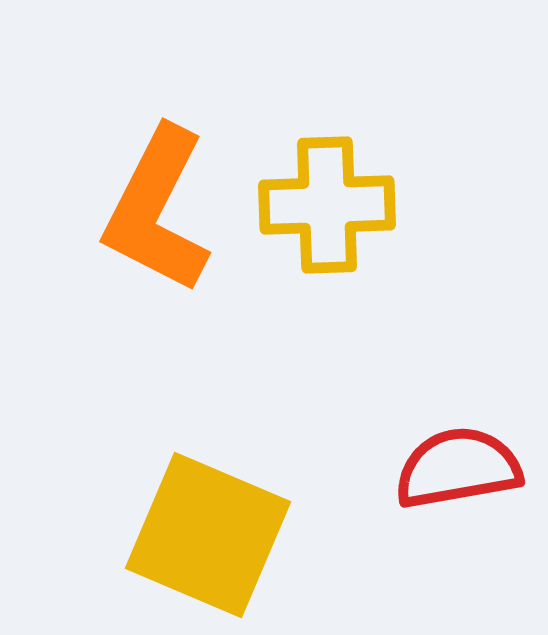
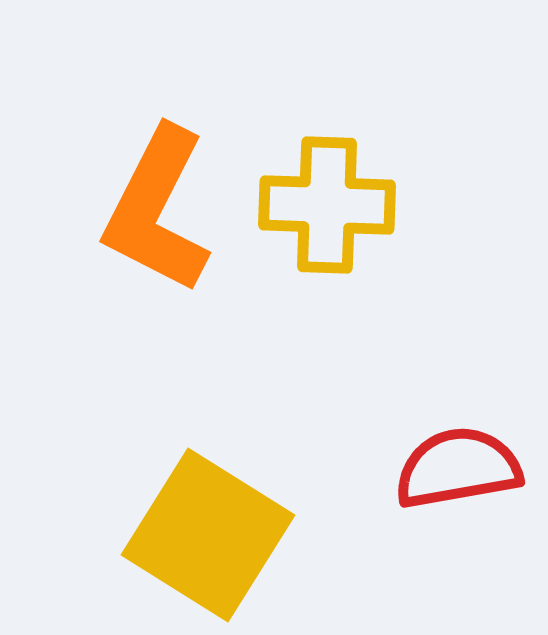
yellow cross: rotated 4 degrees clockwise
yellow square: rotated 9 degrees clockwise
